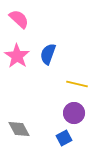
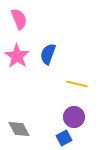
pink semicircle: rotated 25 degrees clockwise
purple circle: moved 4 px down
